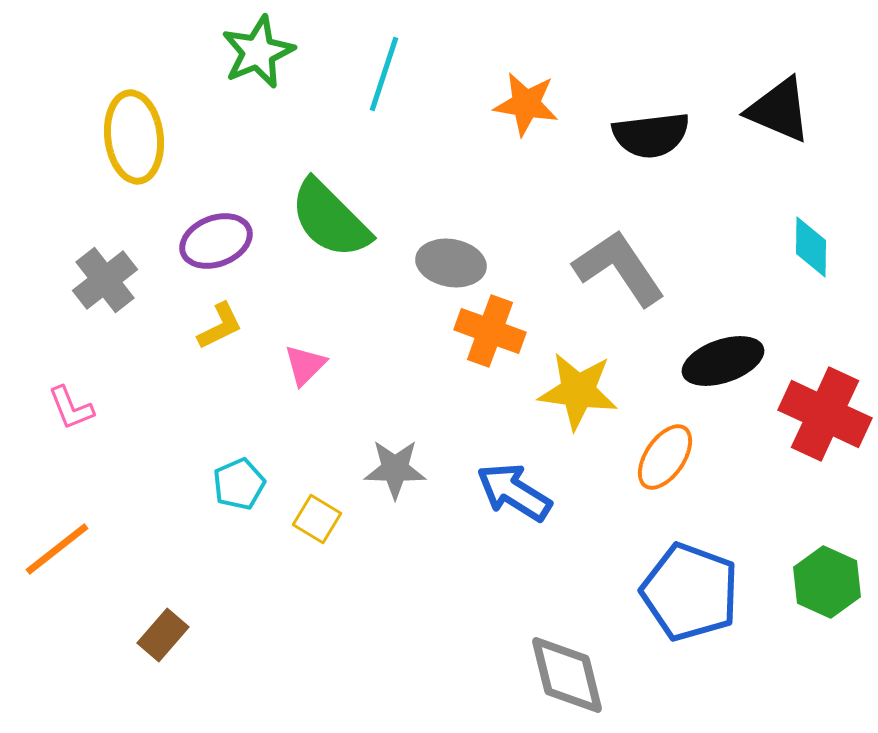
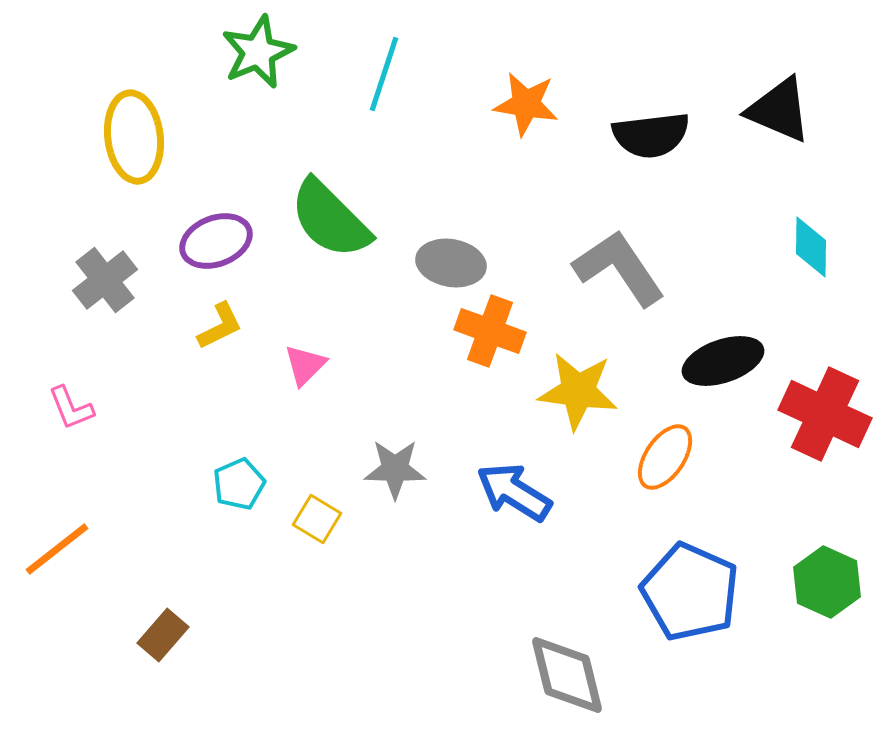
blue pentagon: rotated 4 degrees clockwise
